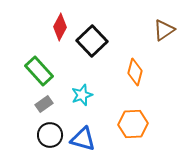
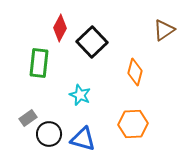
red diamond: moved 1 px down
black square: moved 1 px down
green rectangle: moved 8 px up; rotated 48 degrees clockwise
cyan star: moved 2 px left; rotated 30 degrees counterclockwise
gray rectangle: moved 16 px left, 14 px down
black circle: moved 1 px left, 1 px up
